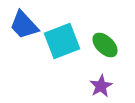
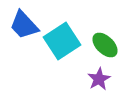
cyan square: rotated 12 degrees counterclockwise
purple star: moved 2 px left, 7 px up
